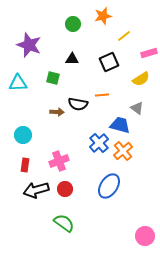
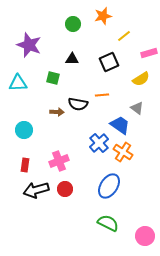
blue trapezoid: rotated 20 degrees clockwise
cyan circle: moved 1 px right, 5 px up
orange cross: moved 1 px down; rotated 18 degrees counterclockwise
green semicircle: moved 44 px right; rotated 10 degrees counterclockwise
